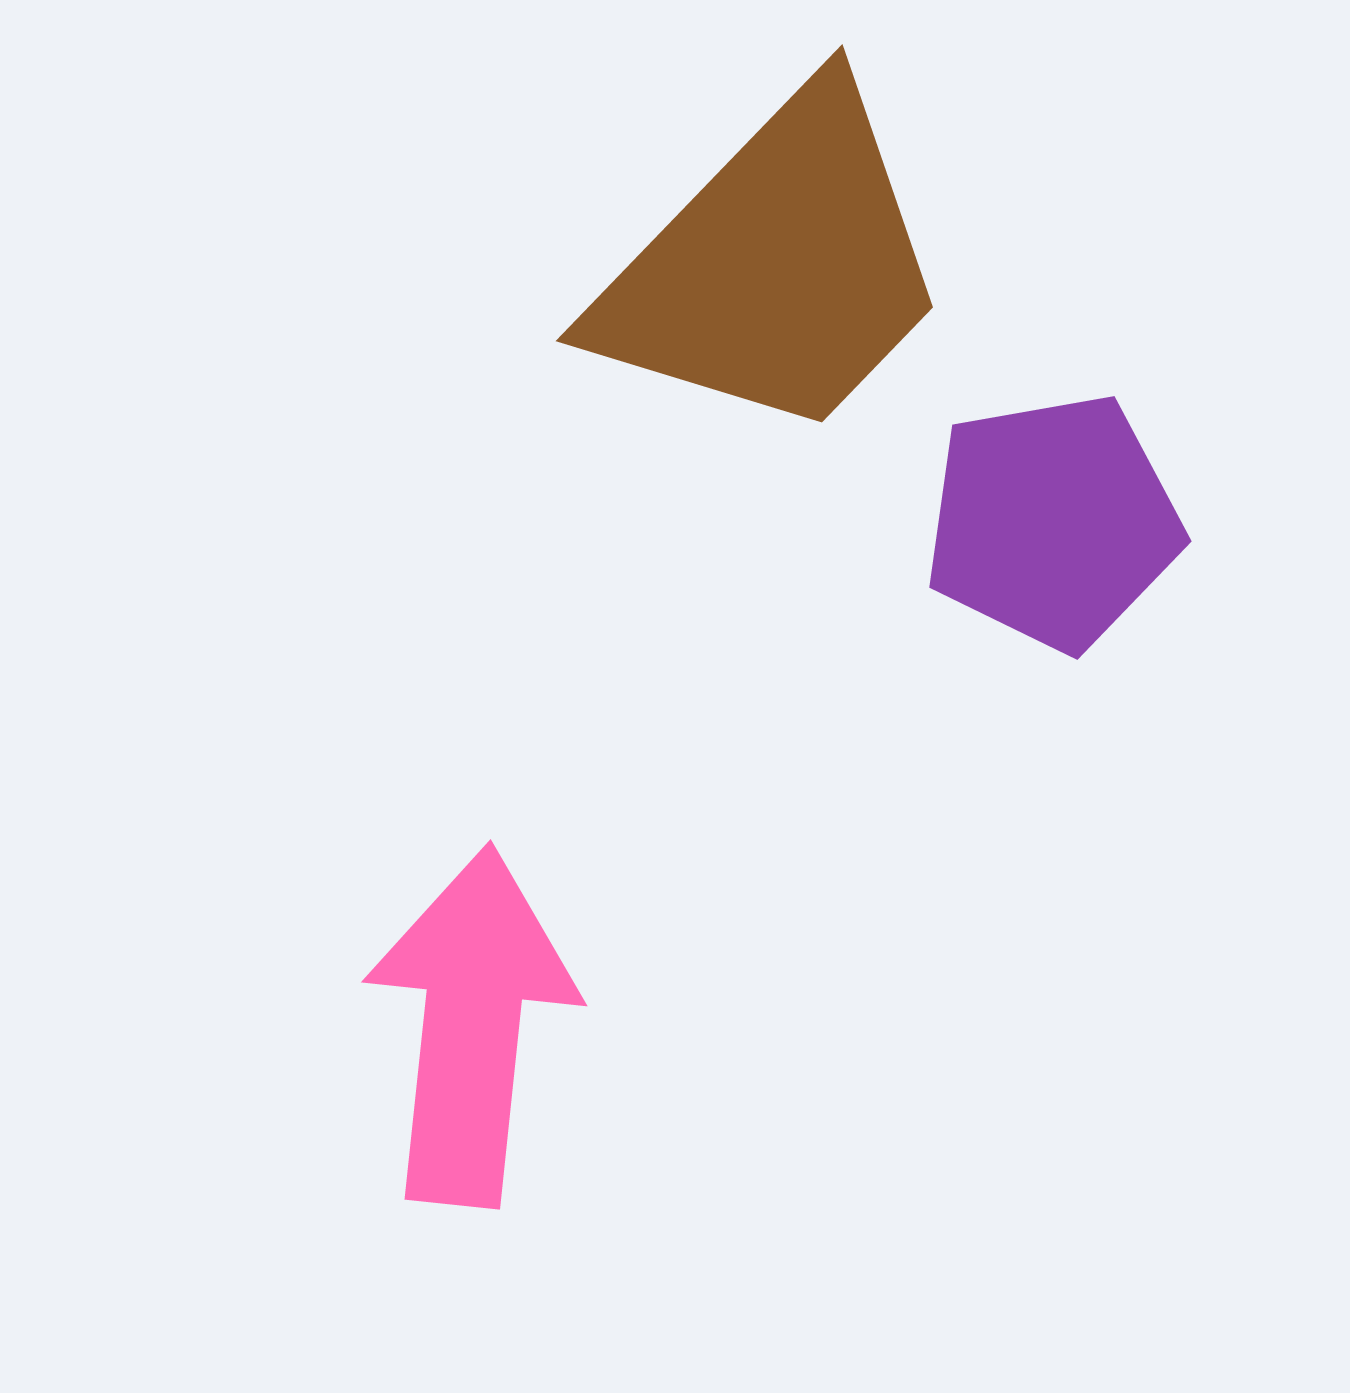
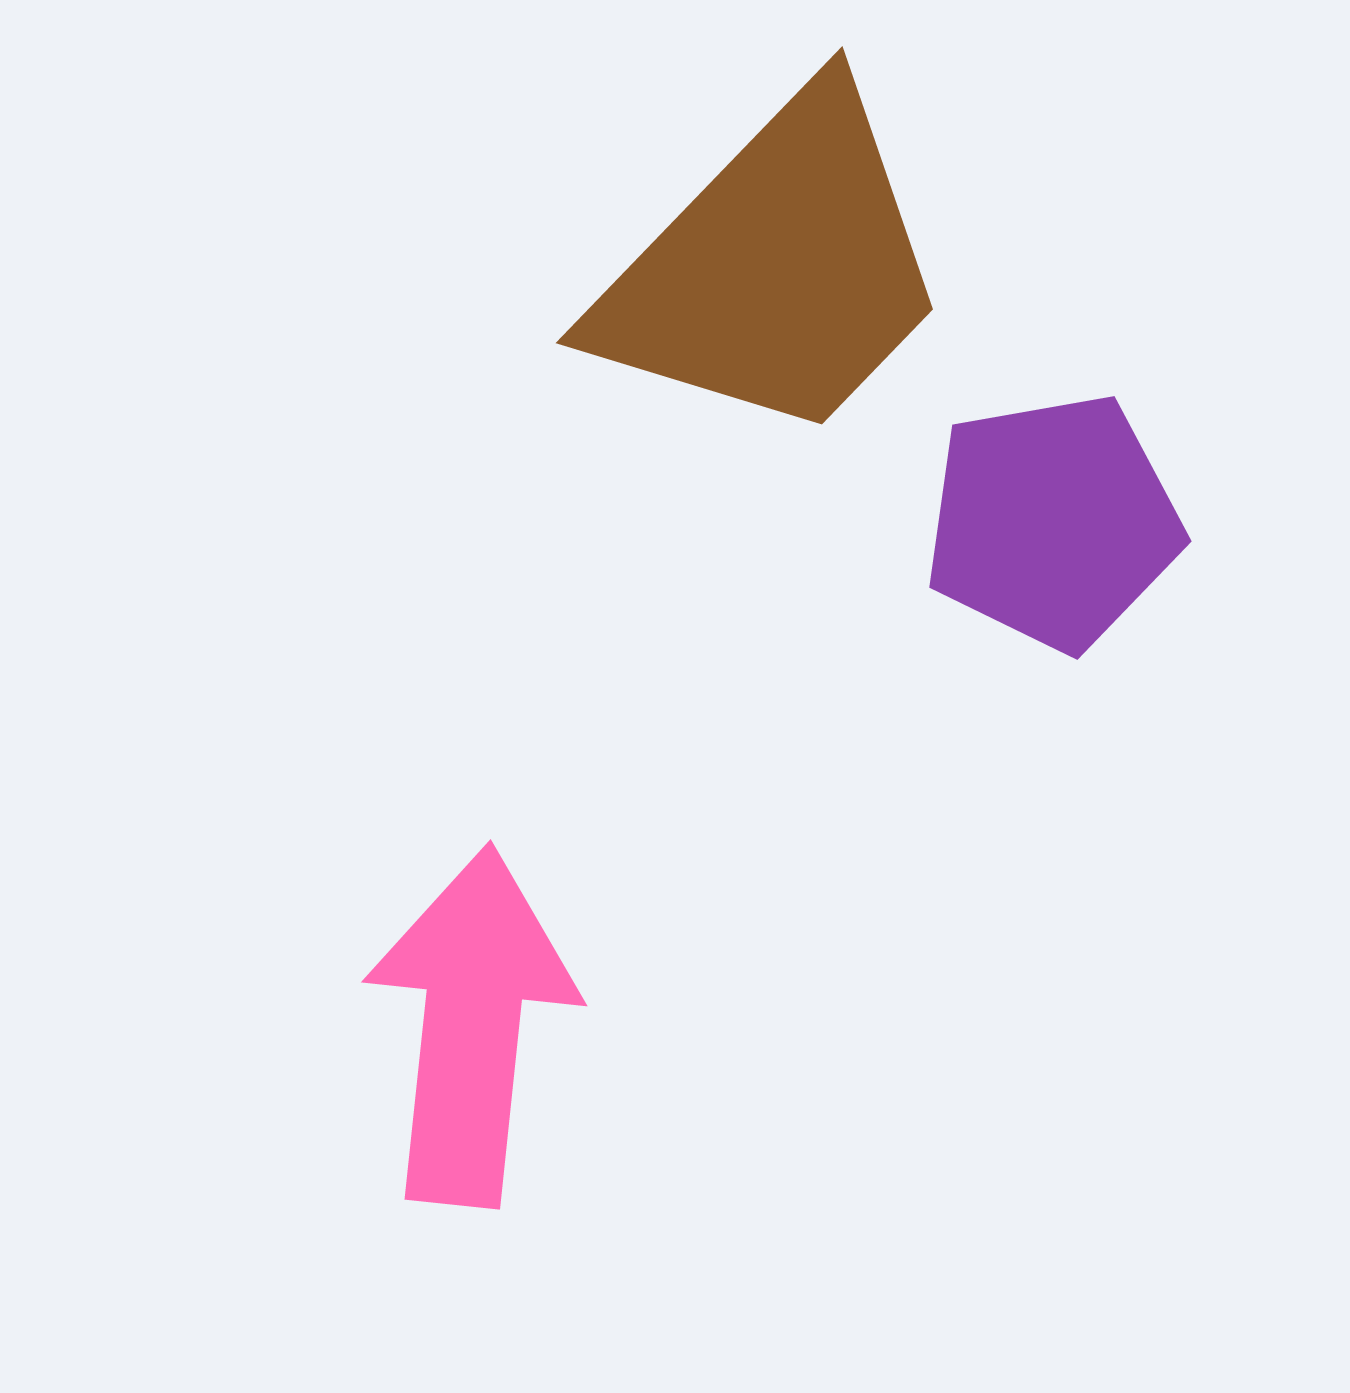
brown trapezoid: moved 2 px down
